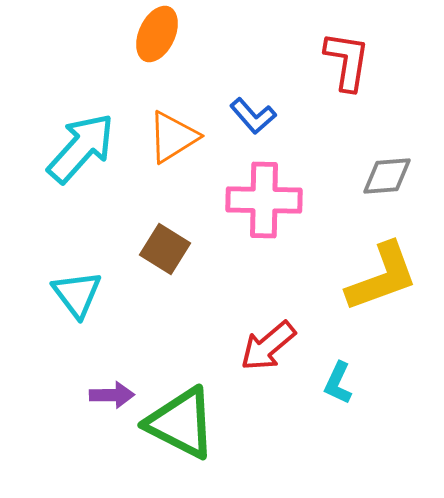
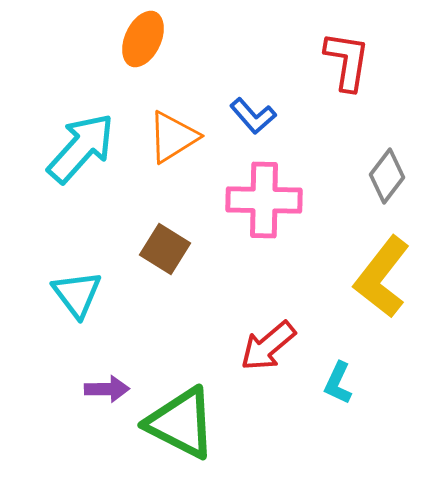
orange ellipse: moved 14 px left, 5 px down
gray diamond: rotated 48 degrees counterclockwise
yellow L-shape: rotated 148 degrees clockwise
purple arrow: moved 5 px left, 6 px up
